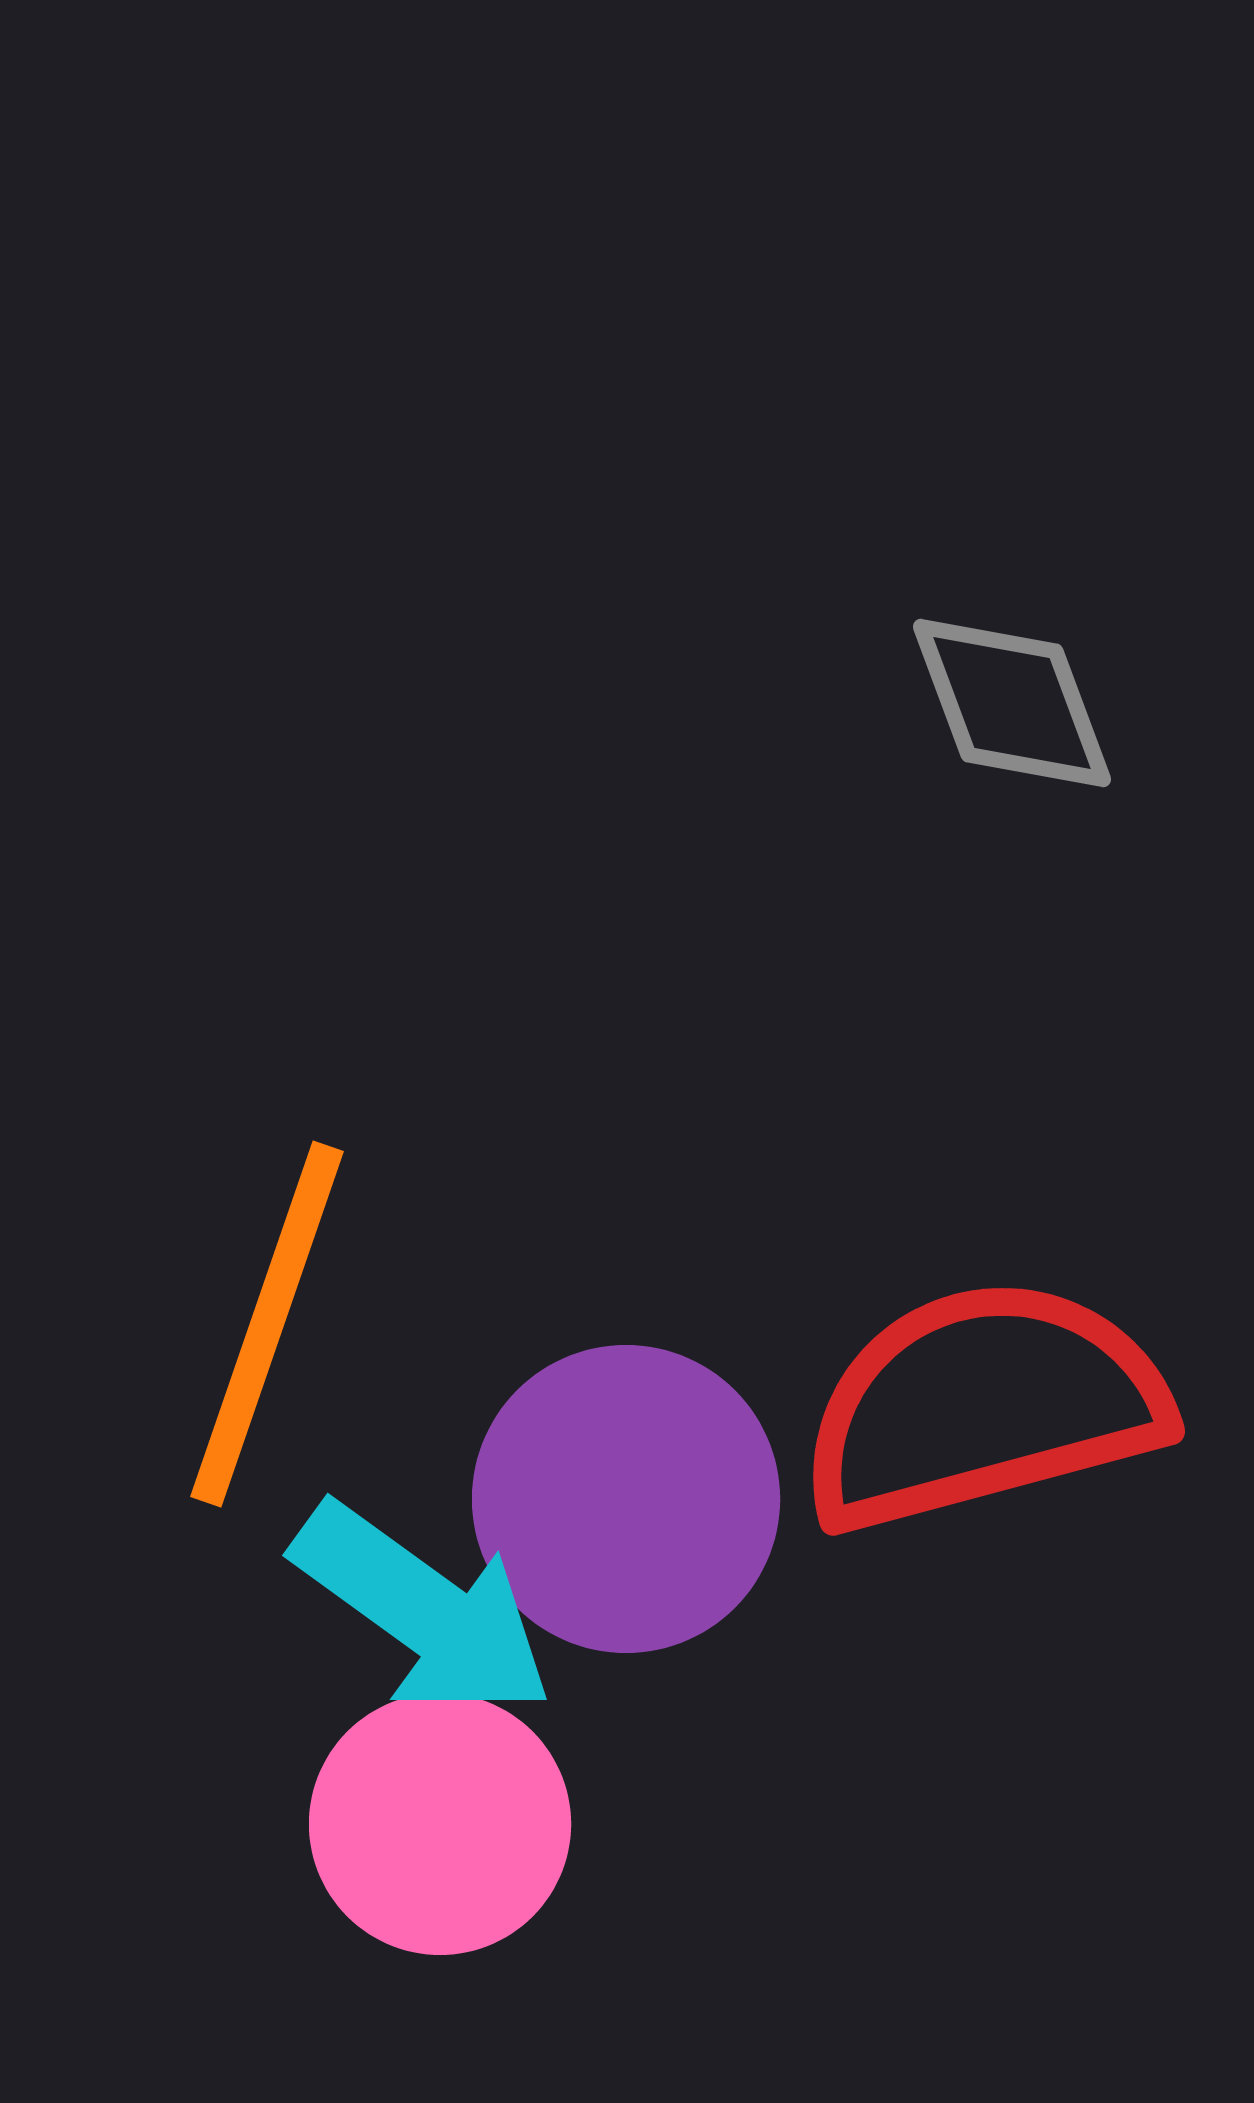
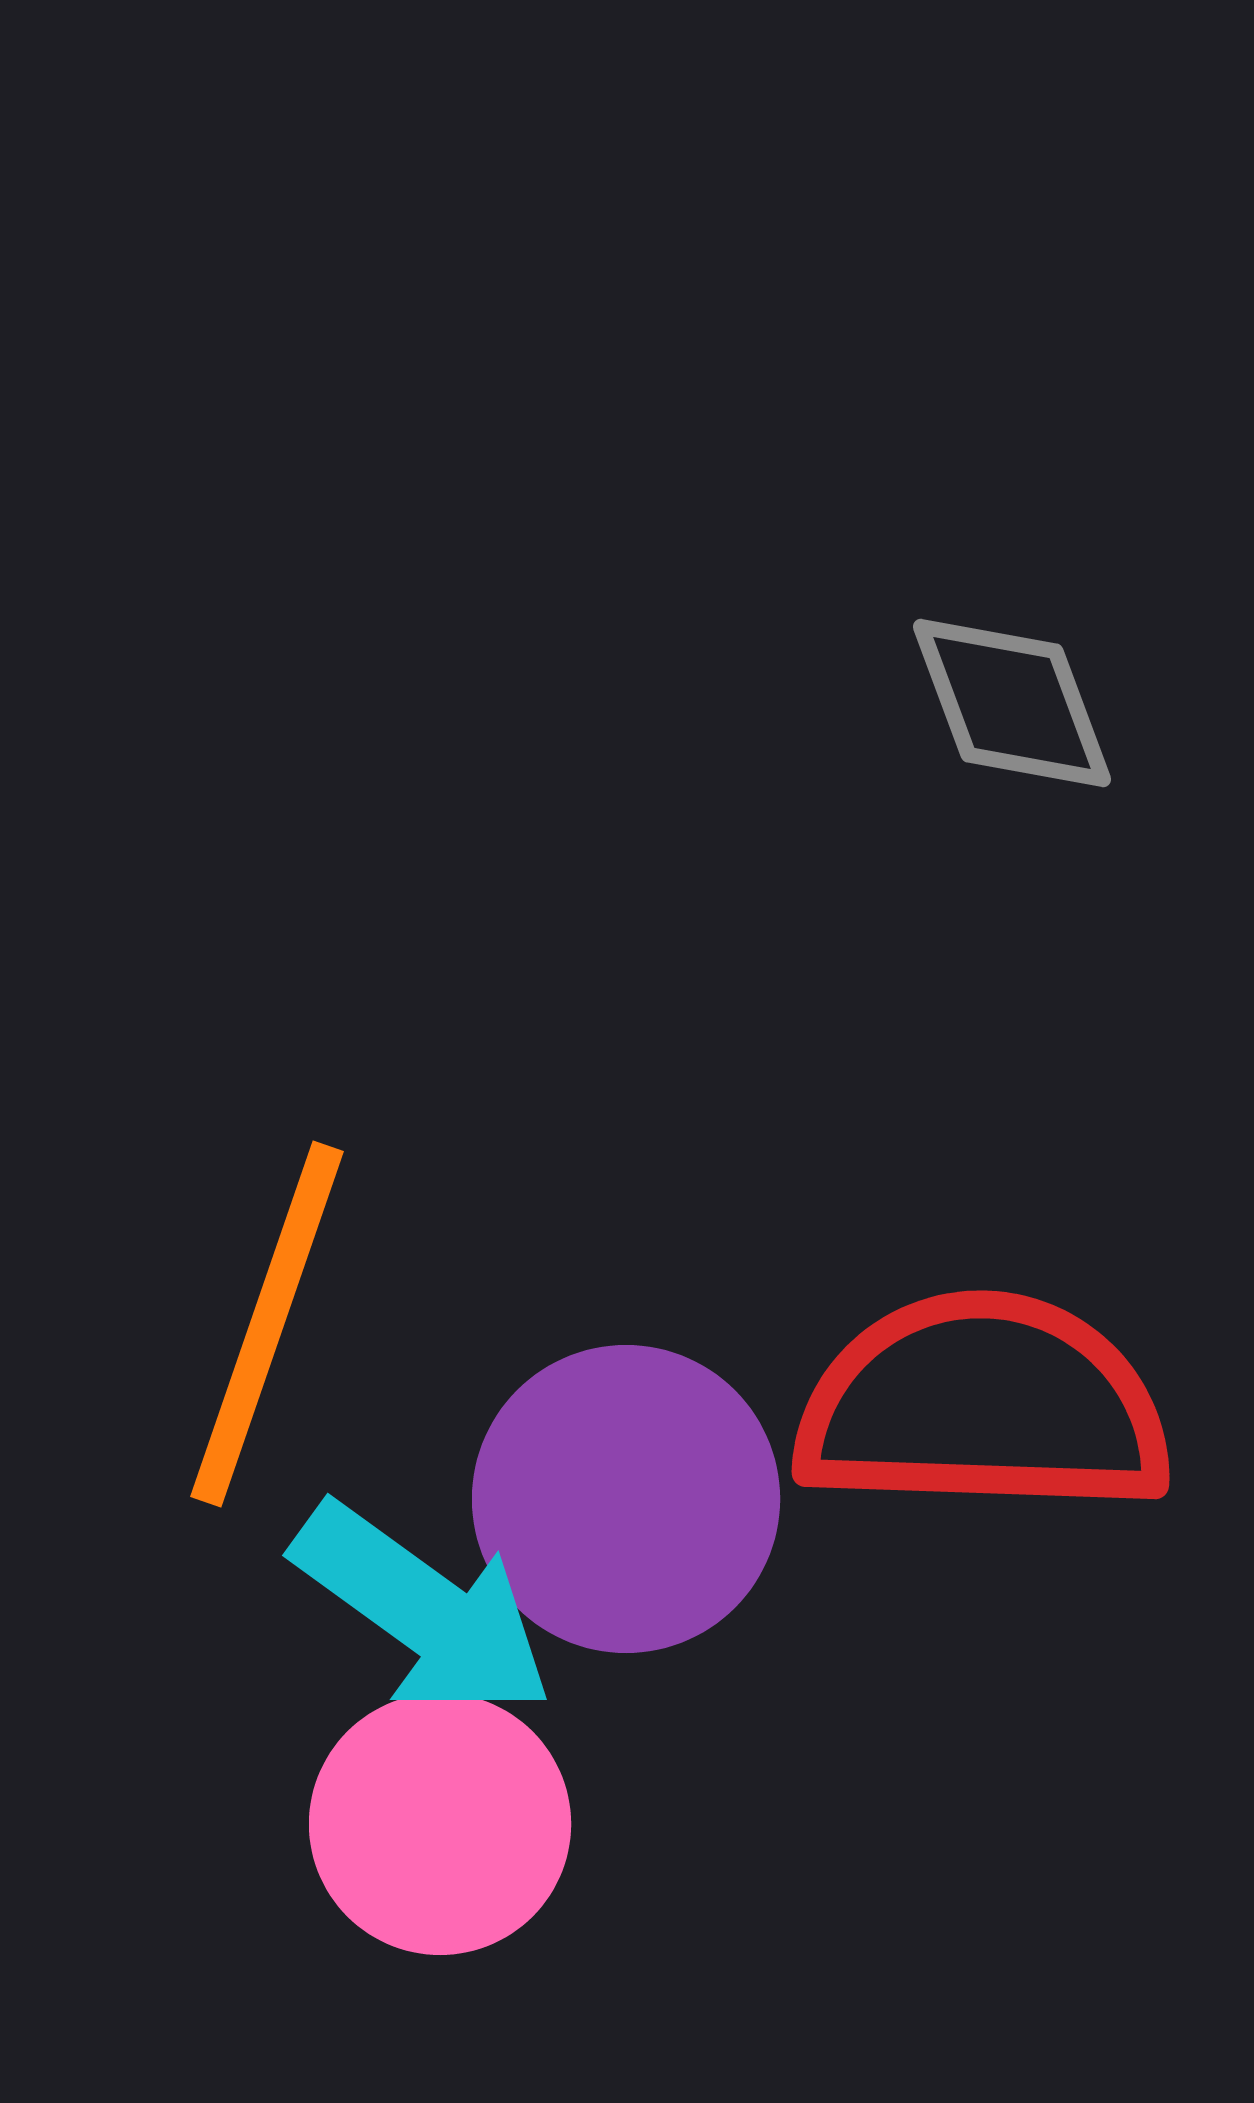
red semicircle: rotated 17 degrees clockwise
